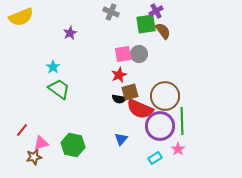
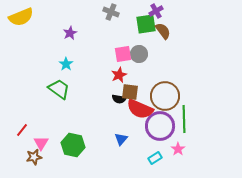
cyan star: moved 13 px right, 3 px up
brown square: rotated 24 degrees clockwise
green line: moved 2 px right, 2 px up
pink triangle: rotated 42 degrees counterclockwise
